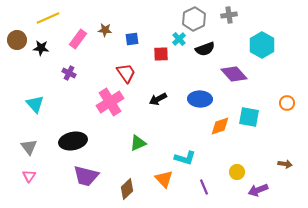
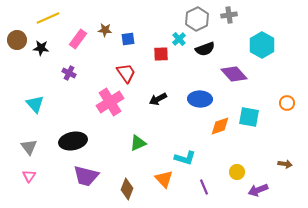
gray hexagon: moved 3 px right
blue square: moved 4 px left
brown diamond: rotated 25 degrees counterclockwise
